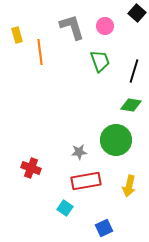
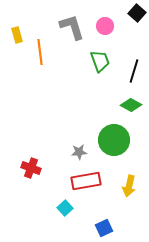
green diamond: rotated 20 degrees clockwise
green circle: moved 2 px left
cyan square: rotated 14 degrees clockwise
